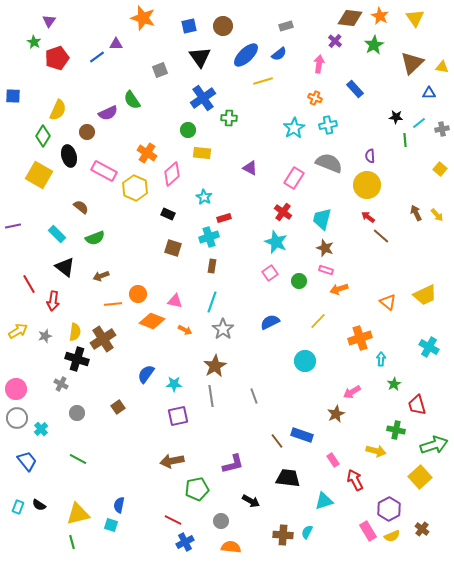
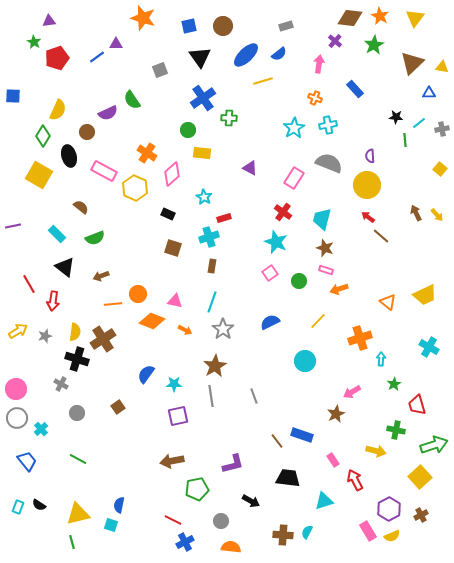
yellow triangle at (415, 18): rotated 12 degrees clockwise
purple triangle at (49, 21): rotated 48 degrees clockwise
brown cross at (422, 529): moved 1 px left, 14 px up; rotated 24 degrees clockwise
